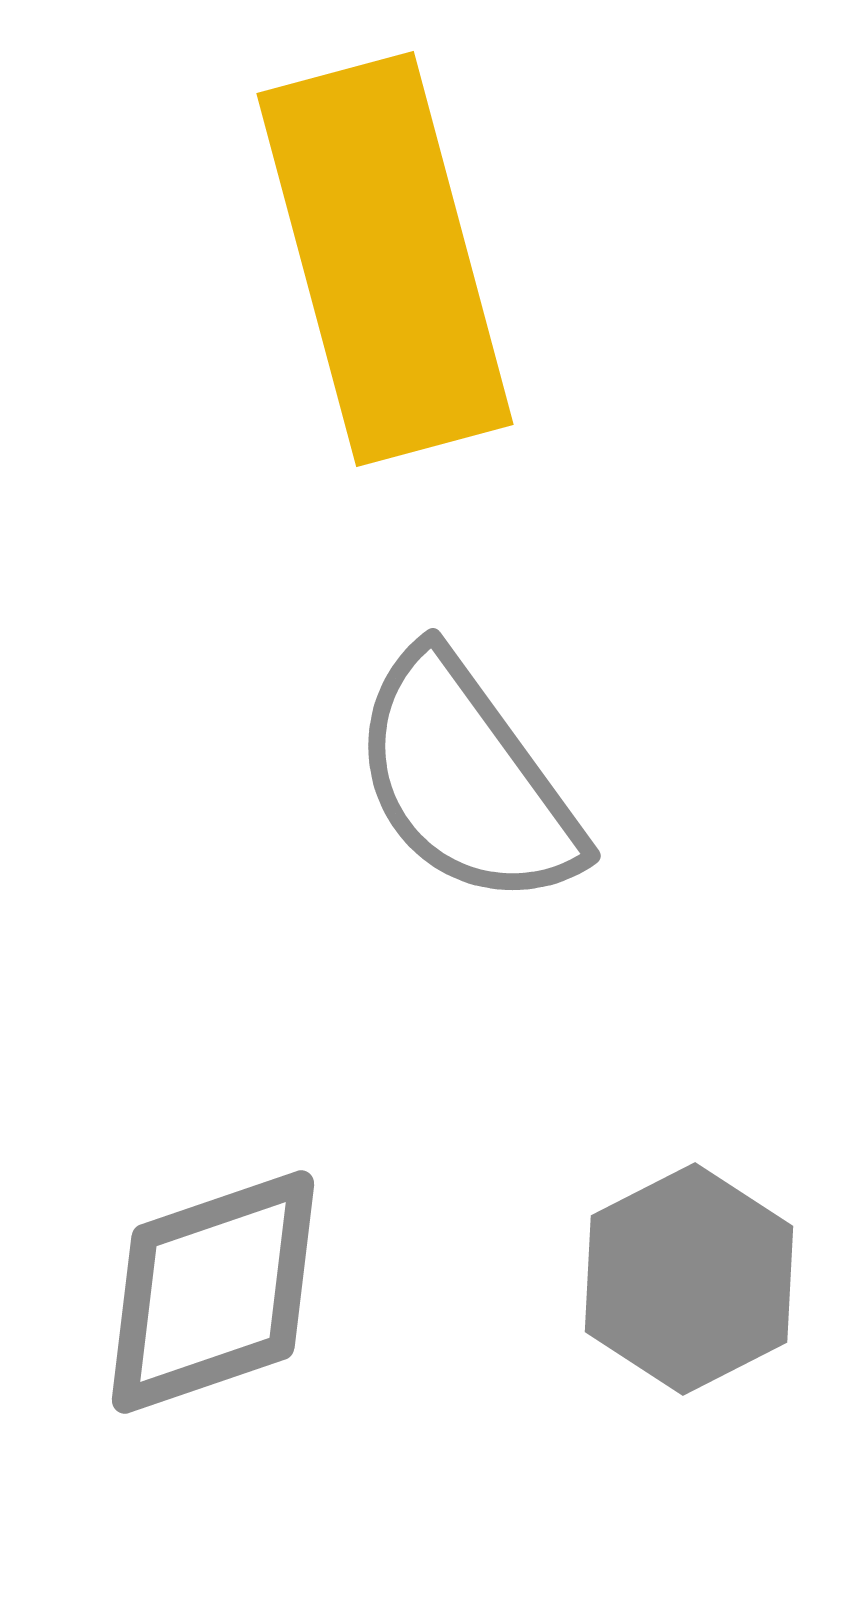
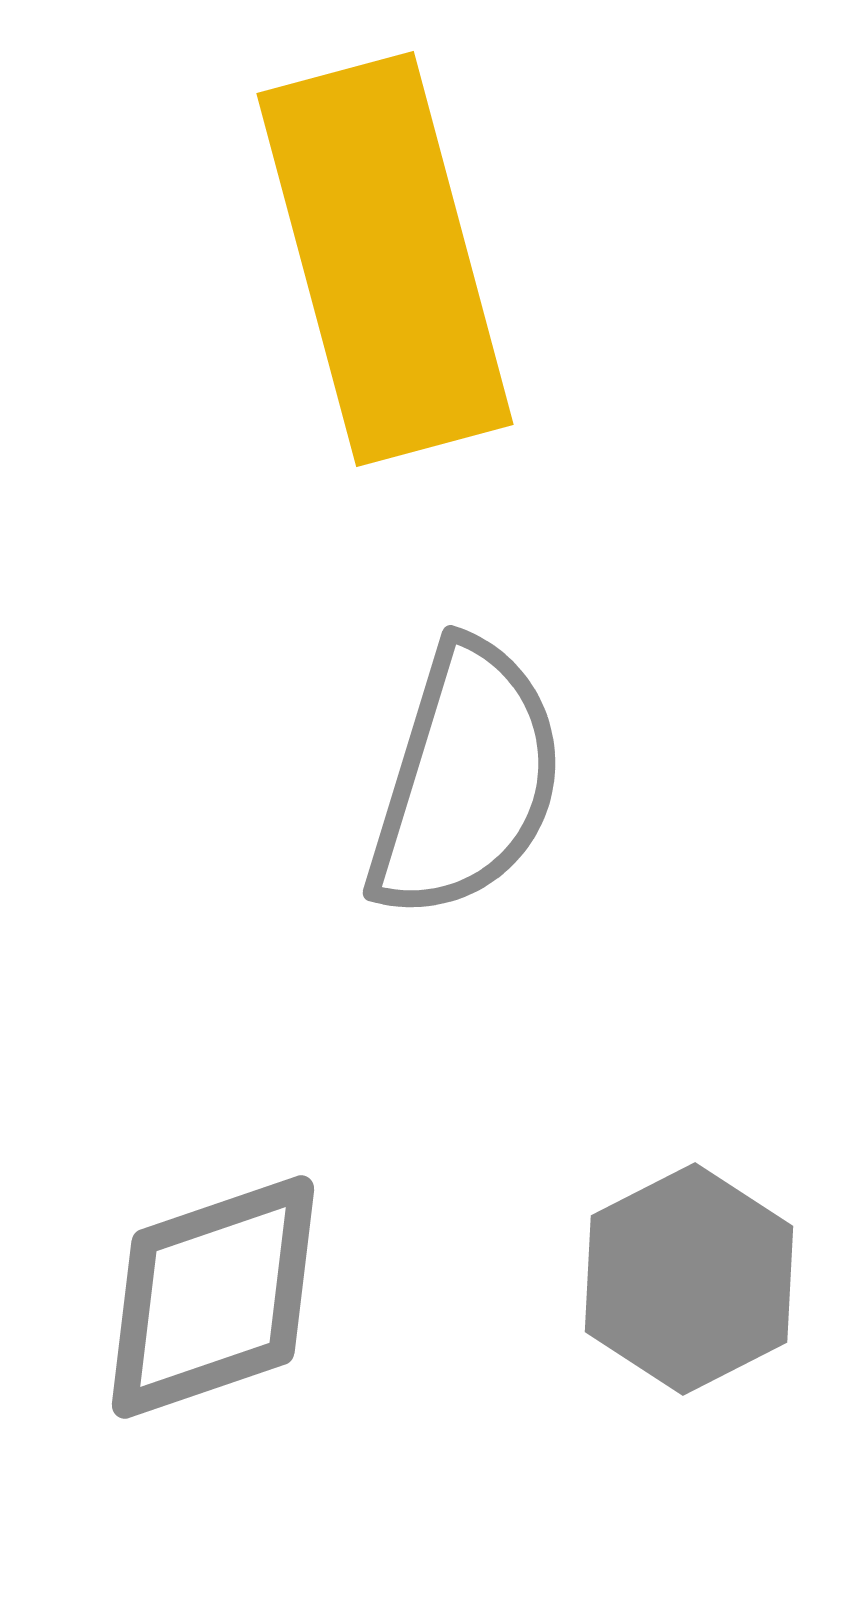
gray semicircle: rotated 127 degrees counterclockwise
gray diamond: moved 5 px down
